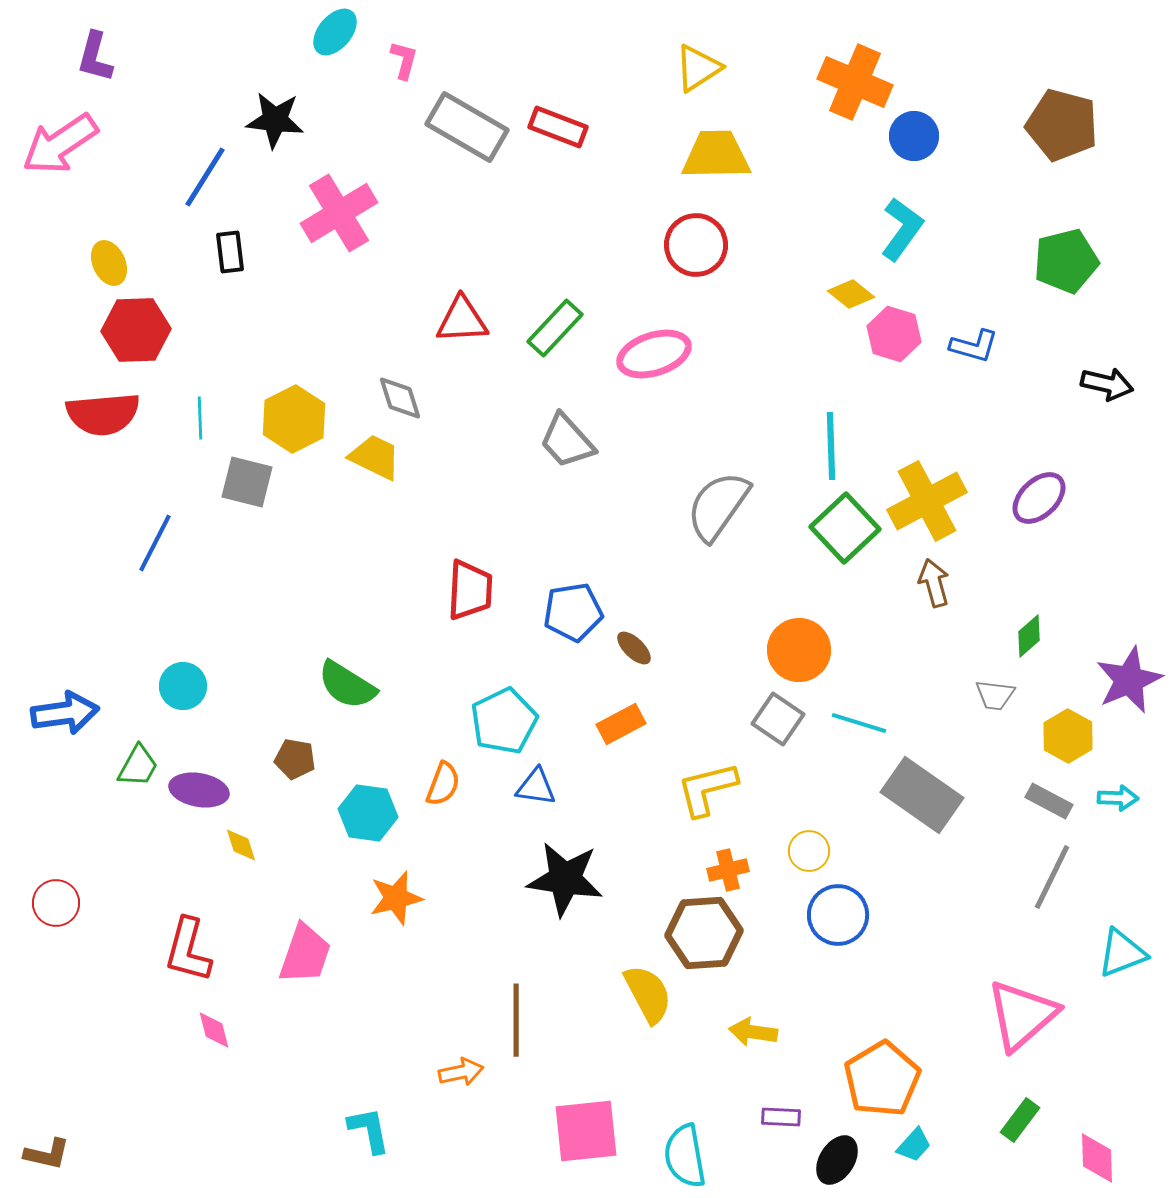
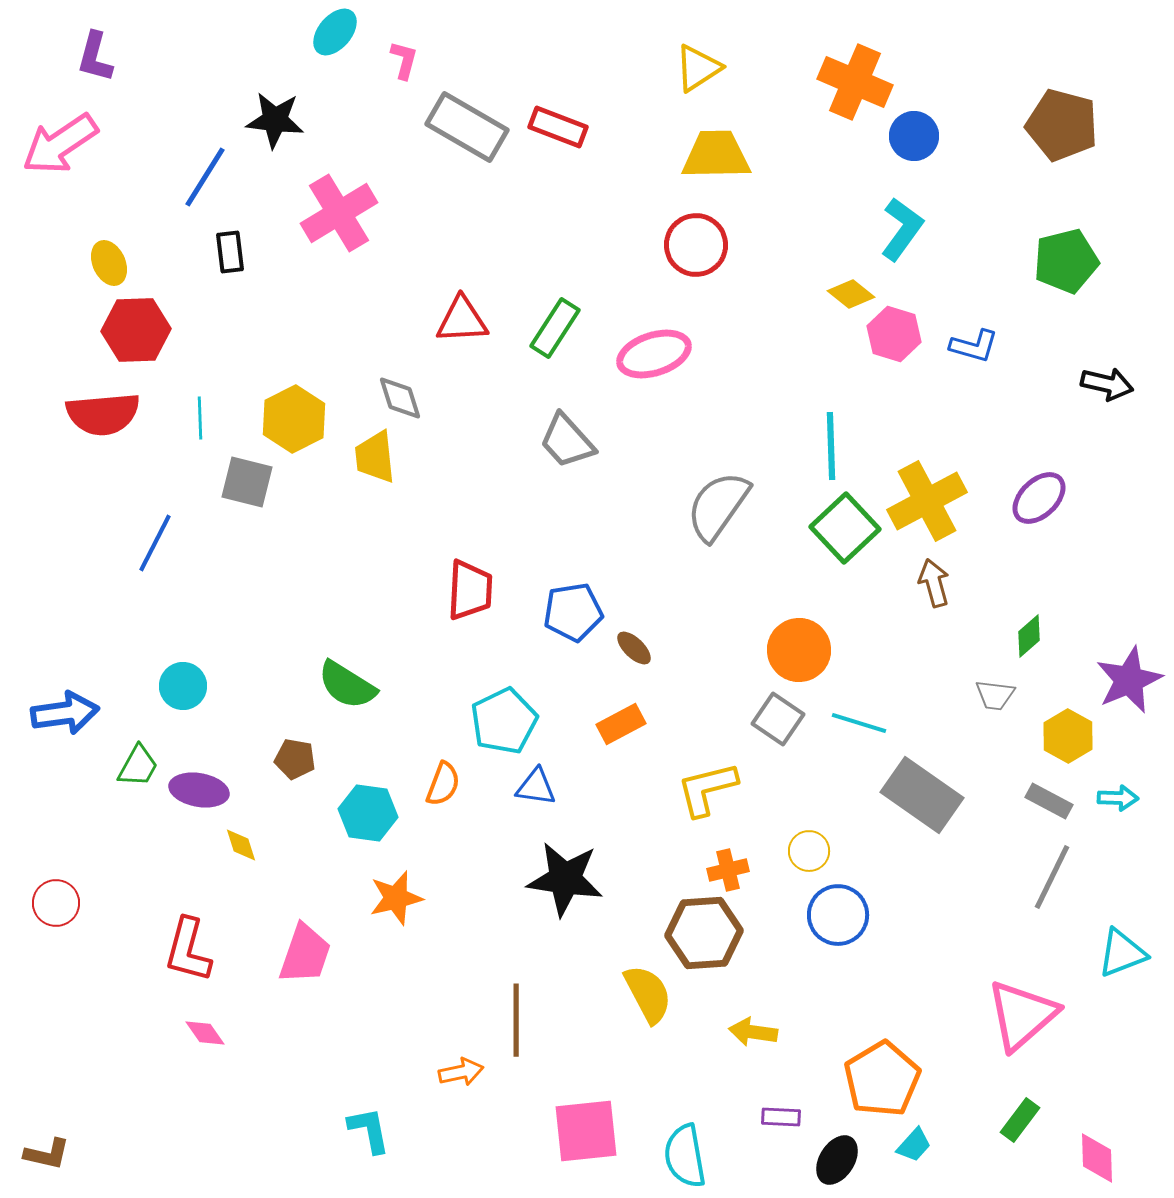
green rectangle at (555, 328): rotated 10 degrees counterclockwise
yellow trapezoid at (375, 457): rotated 122 degrees counterclockwise
pink diamond at (214, 1030): moved 9 px left, 3 px down; rotated 21 degrees counterclockwise
